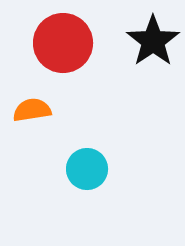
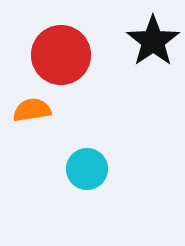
red circle: moved 2 px left, 12 px down
